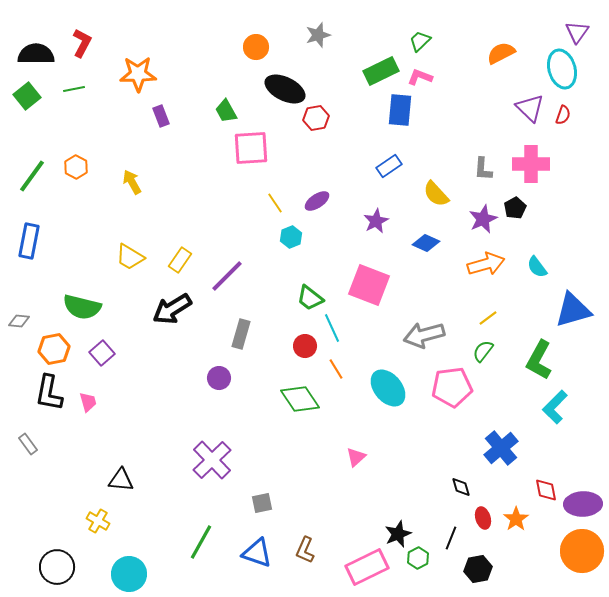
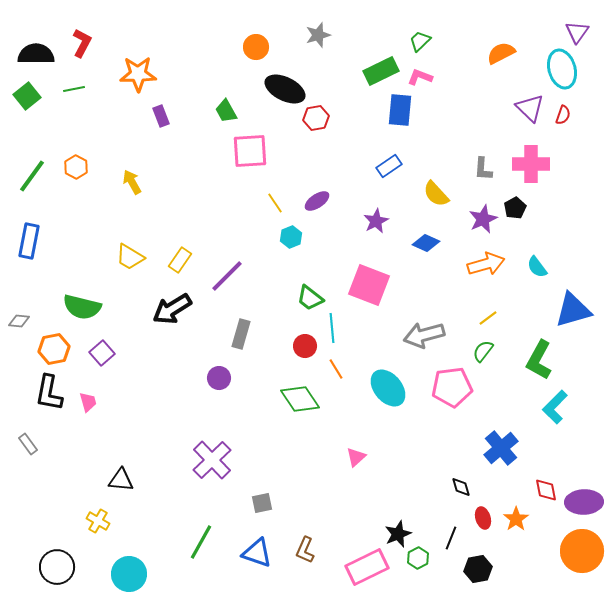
pink square at (251, 148): moved 1 px left, 3 px down
cyan line at (332, 328): rotated 20 degrees clockwise
purple ellipse at (583, 504): moved 1 px right, 2 px up
